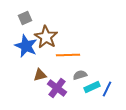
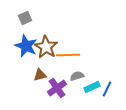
brown star: moved 10 px down
gray semicircle: moved 3 px left, 1 px down
purple cross: rotated 18 degrees clockwise
